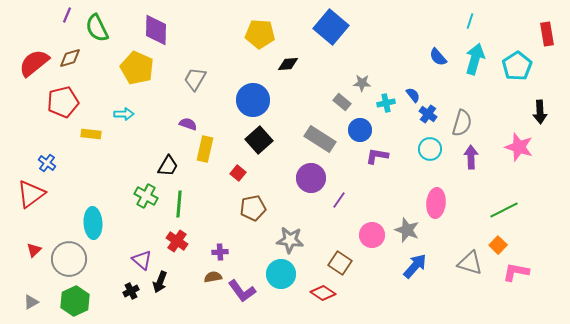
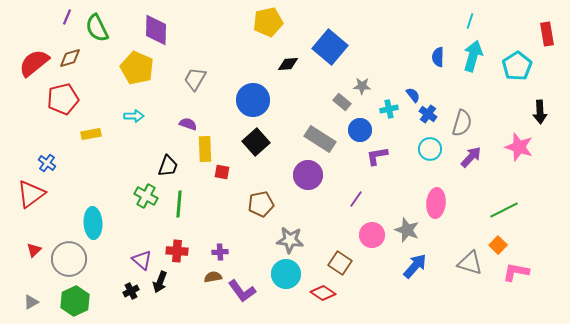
purple line at (67, 15): moved 2 px down
blue square at (331, 27): moved 1 px left, 20 px down
yellow pentagon at (260, 34): moved 8 px right, 12 px up; rotated 16 degrees counterclockwise
blue semicircle at (438, 57): rotated 42 degrees clockwise
cyan arrow at (475, 59): moved 2 px left, 3 px up
gray star at (362, 83): moved 3 px down
red pentagon at (63, 102): moved 3 px up
cyan cross at (386, 103): moved 3 px right, 6 px down
cyan arrow at (124, 114): moved 10 px right, 2 px down
yellow rectangle at (91, 134): rotated 18 degrees counterclockwise
black square at (259, 140): moved 3 px left, 2 px down
yellow rectangle at (205, 149): rotated 15 degrees counterclockwise
purple L-shape at (377, 156): rotated 20 degrees counterclockwise
purple arrow at (471, 157): rotated 45 degrees clockwise
black trapezoid at (168, 166): rotated 10 degrees counterclockwise
red square at (238, 173): moved 16 px left, 1 px up; rotated 28 degrees counterclockwise
purple circle at (311, 178): moved 3 px left, 3 px up
purple line at (339, 200): moved 17 px right, 1 px up
brown pentagon at (253, 208): moved 8 px right, 4 px up
red cross at (177, 241): moved 10 px down; rotated 30 degrees counterclockwise
cyan circle at (281, 274): moved 5 px right
